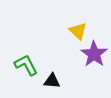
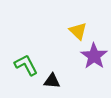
purple star: moved 2 px down
